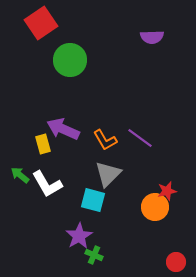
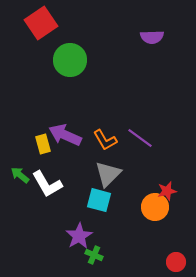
purple arrow: moved 2 px right, 6 px down
cyan square: moved 6 px right
